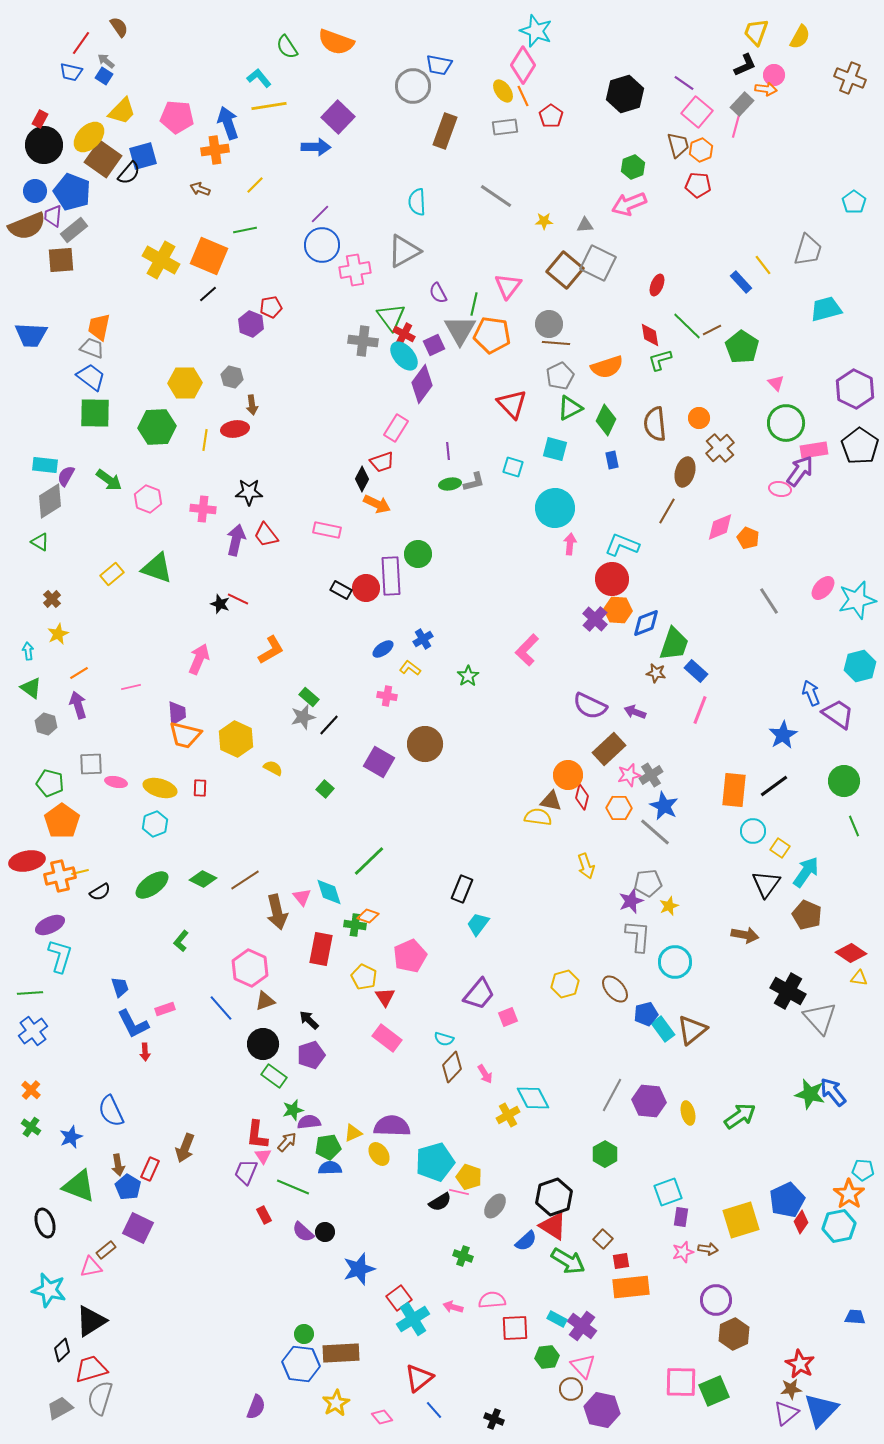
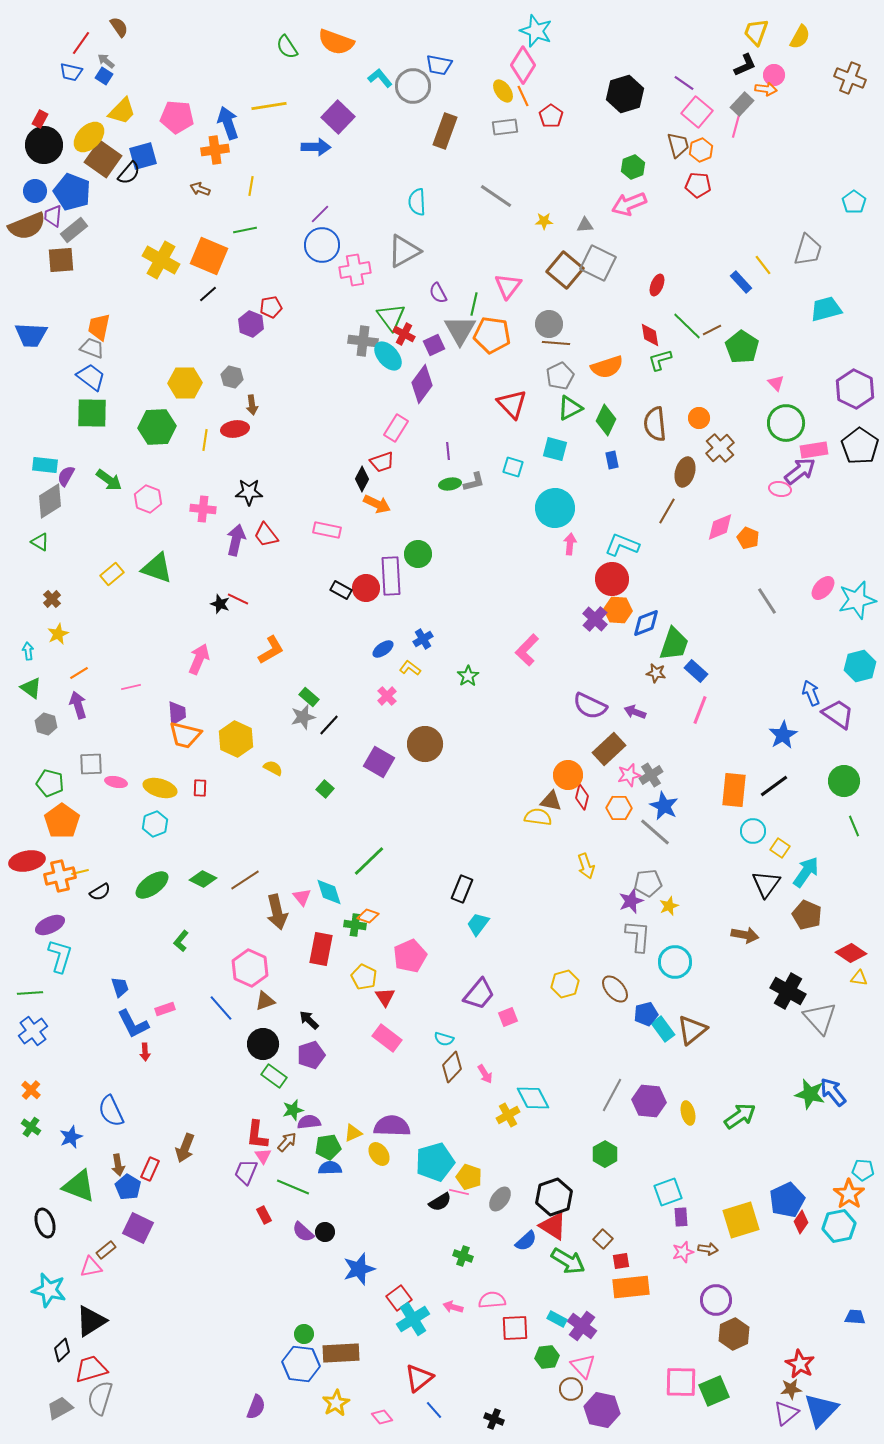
cyan L-shape at (259, 78): moved 121 px right
yellow line at (255, 185): moved 4 px left, 1 px down; rotated 36 degrees counterclockwise
cyan ellipse at (404, 356): moved 16 px left
green square at (95, 413): moved 3 px left
purple arrow at (800, 471): rotated 16 degrees clockwise
gray line at (769, 601): moved 2 px left
pink cross at (387, 696): rotated 36 degrees clockwise
gray ellipse at (495, 1206): moved 5 px right, 7 px up
purple rectangle at (681, 1217): rotated 12 degrees counterclockwise
